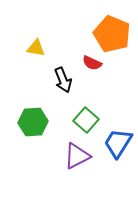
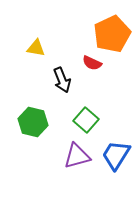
orange pentagon: rotated 24 degrees clockwise
black arrow: moved 1 px left
green hexagon: rotated 16 degrees clockwise
blue trapezoid: moved 2 px left, 12 px down
purple triangle: rotated 12 degrees clockwise
